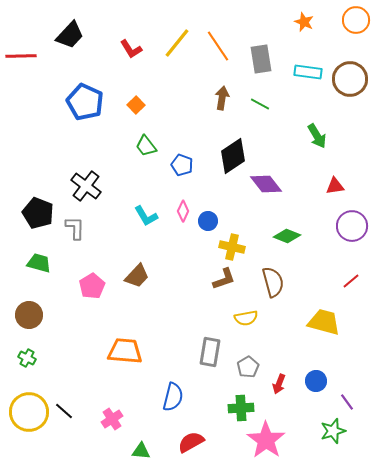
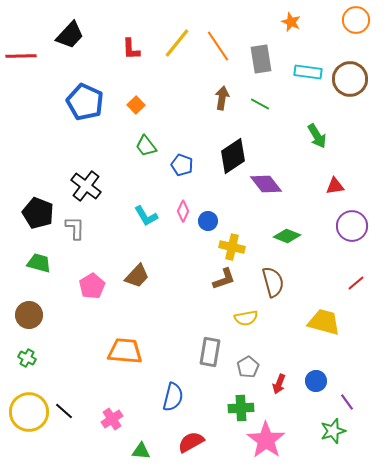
orange star at (304, 22): moved 13 px left
red L-shape at (131, 49): rotated 30 degrees clockwise
red line at (351, 281): moved 5 px right, 2 px down
